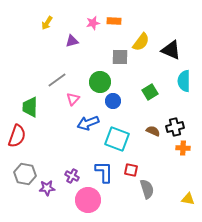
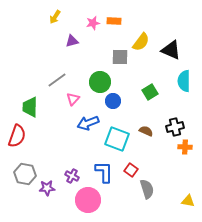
yellow arrow: moved 8 px right, 6 px up
brown semicircle: moved 7 px left
orange cross: moved 2 px right, 1 px up
red square: rotated 24 degrees clockwise
yellow triangle: moved 2 px down
